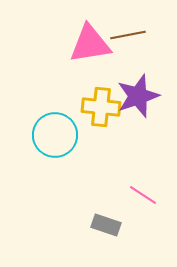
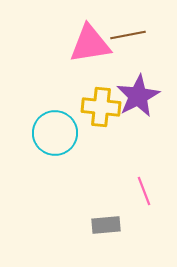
purple star: rotated 9 degrees counterclockwise
cyan circle: moved 2 px up
pink line: moved 1 px right, 4 px up; rotated 36 degrees clockwise
gray rectangle: rotated 24 degrees counterclockwise
